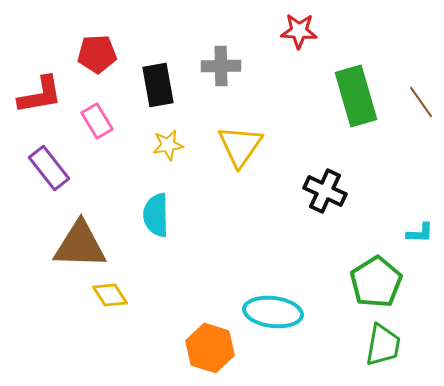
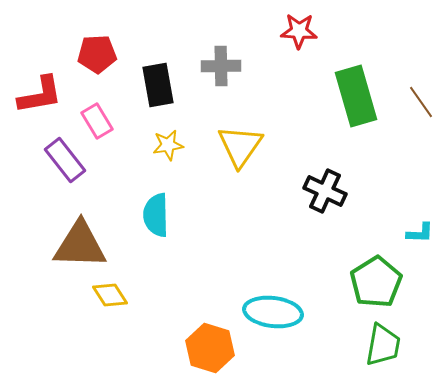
purple rectangle: moved 16 px right, 8 px up
